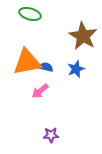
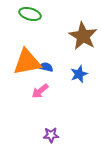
blue star: moved 3 px right, 5 px down
